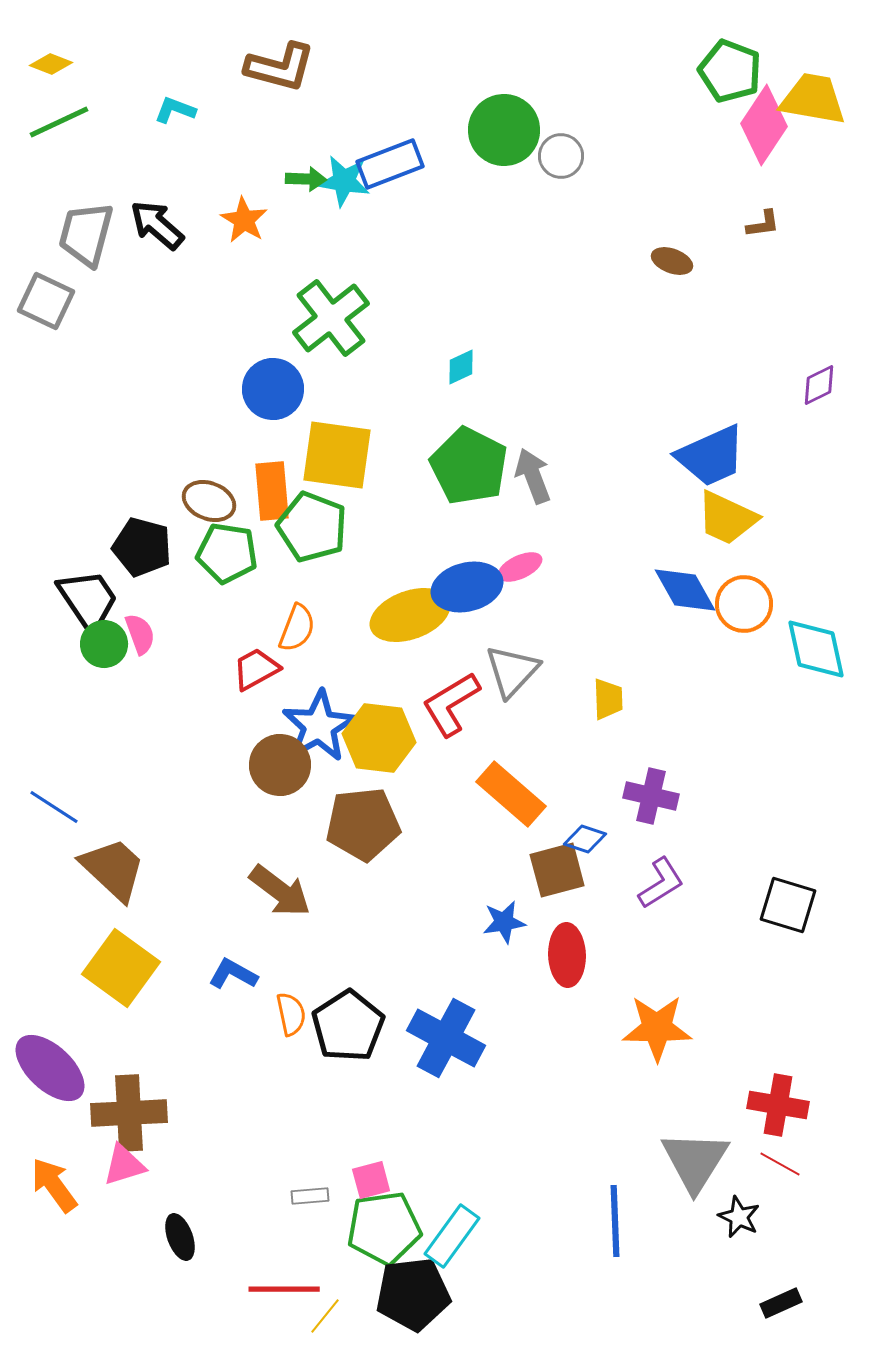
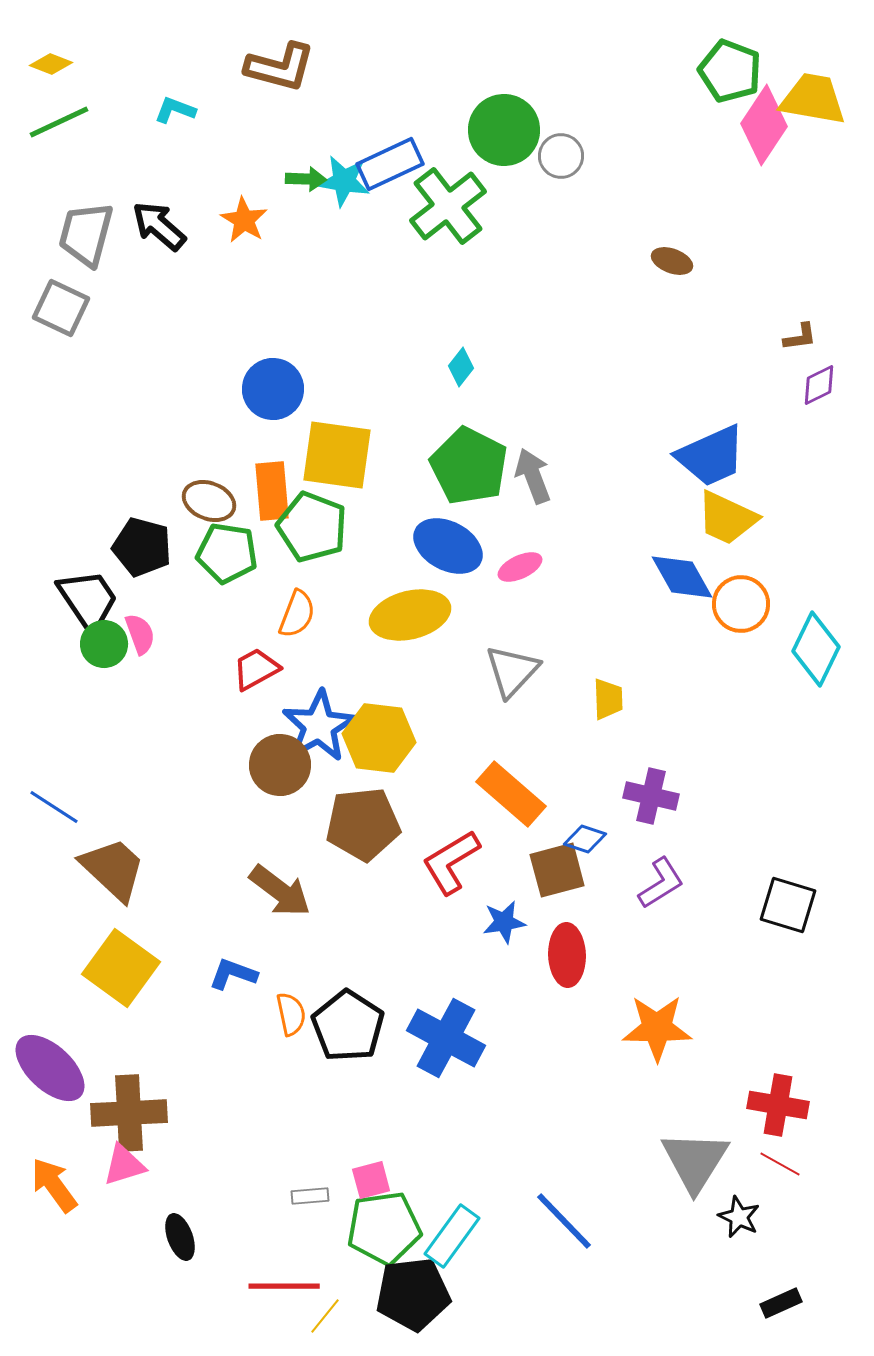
blue rectangle at (390, 164): rotated 4 degrees counterclockwise
brown L-shape at (763, 224): moved 37 px right, 113 px down
black arrow at (157, 225): moved 2 px right, 1 px down
gray square at (46, 301): moved 15 px right, 7 px down
green cross at (331, 318): moved 117 px right, 112 px up
cyan diamond at (461, 367): rotated 27 degrees counterclockwise
blue ellipse at (467, 587): moved 19 px left, 41 px up; rotated 42 degrees clockwise
blue diamond at (685, 590): moved 3 px left, 13 px up
orange circle at (744, 604): moved 3 px left
yellow ellipse at (410, 615): rotated 6 degrees clockwise
orange semicircle at (297, 628): moved 14 px up
cyan diamond at (816, 649): rotated 38 degrees clockwise
red L-shape at (451, 704): moved 158 px down
blue L-shape at (233, 974): rotated 9 degrees counterclockwise
black pentagon at (348, 1026): rotated 6 degrees counterclockwise
blue line at (615, 1221): moved 51 px left; rotated 42 degrees counterclockwise
red line at (284, 1289): moved 3 px up
